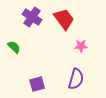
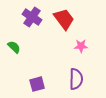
purple semicircle: rotated 15 degrees counterclockwise
